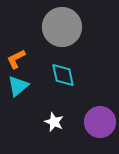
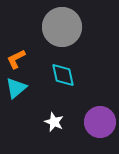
cyan triangle: moved 2 px left, 2 px down
